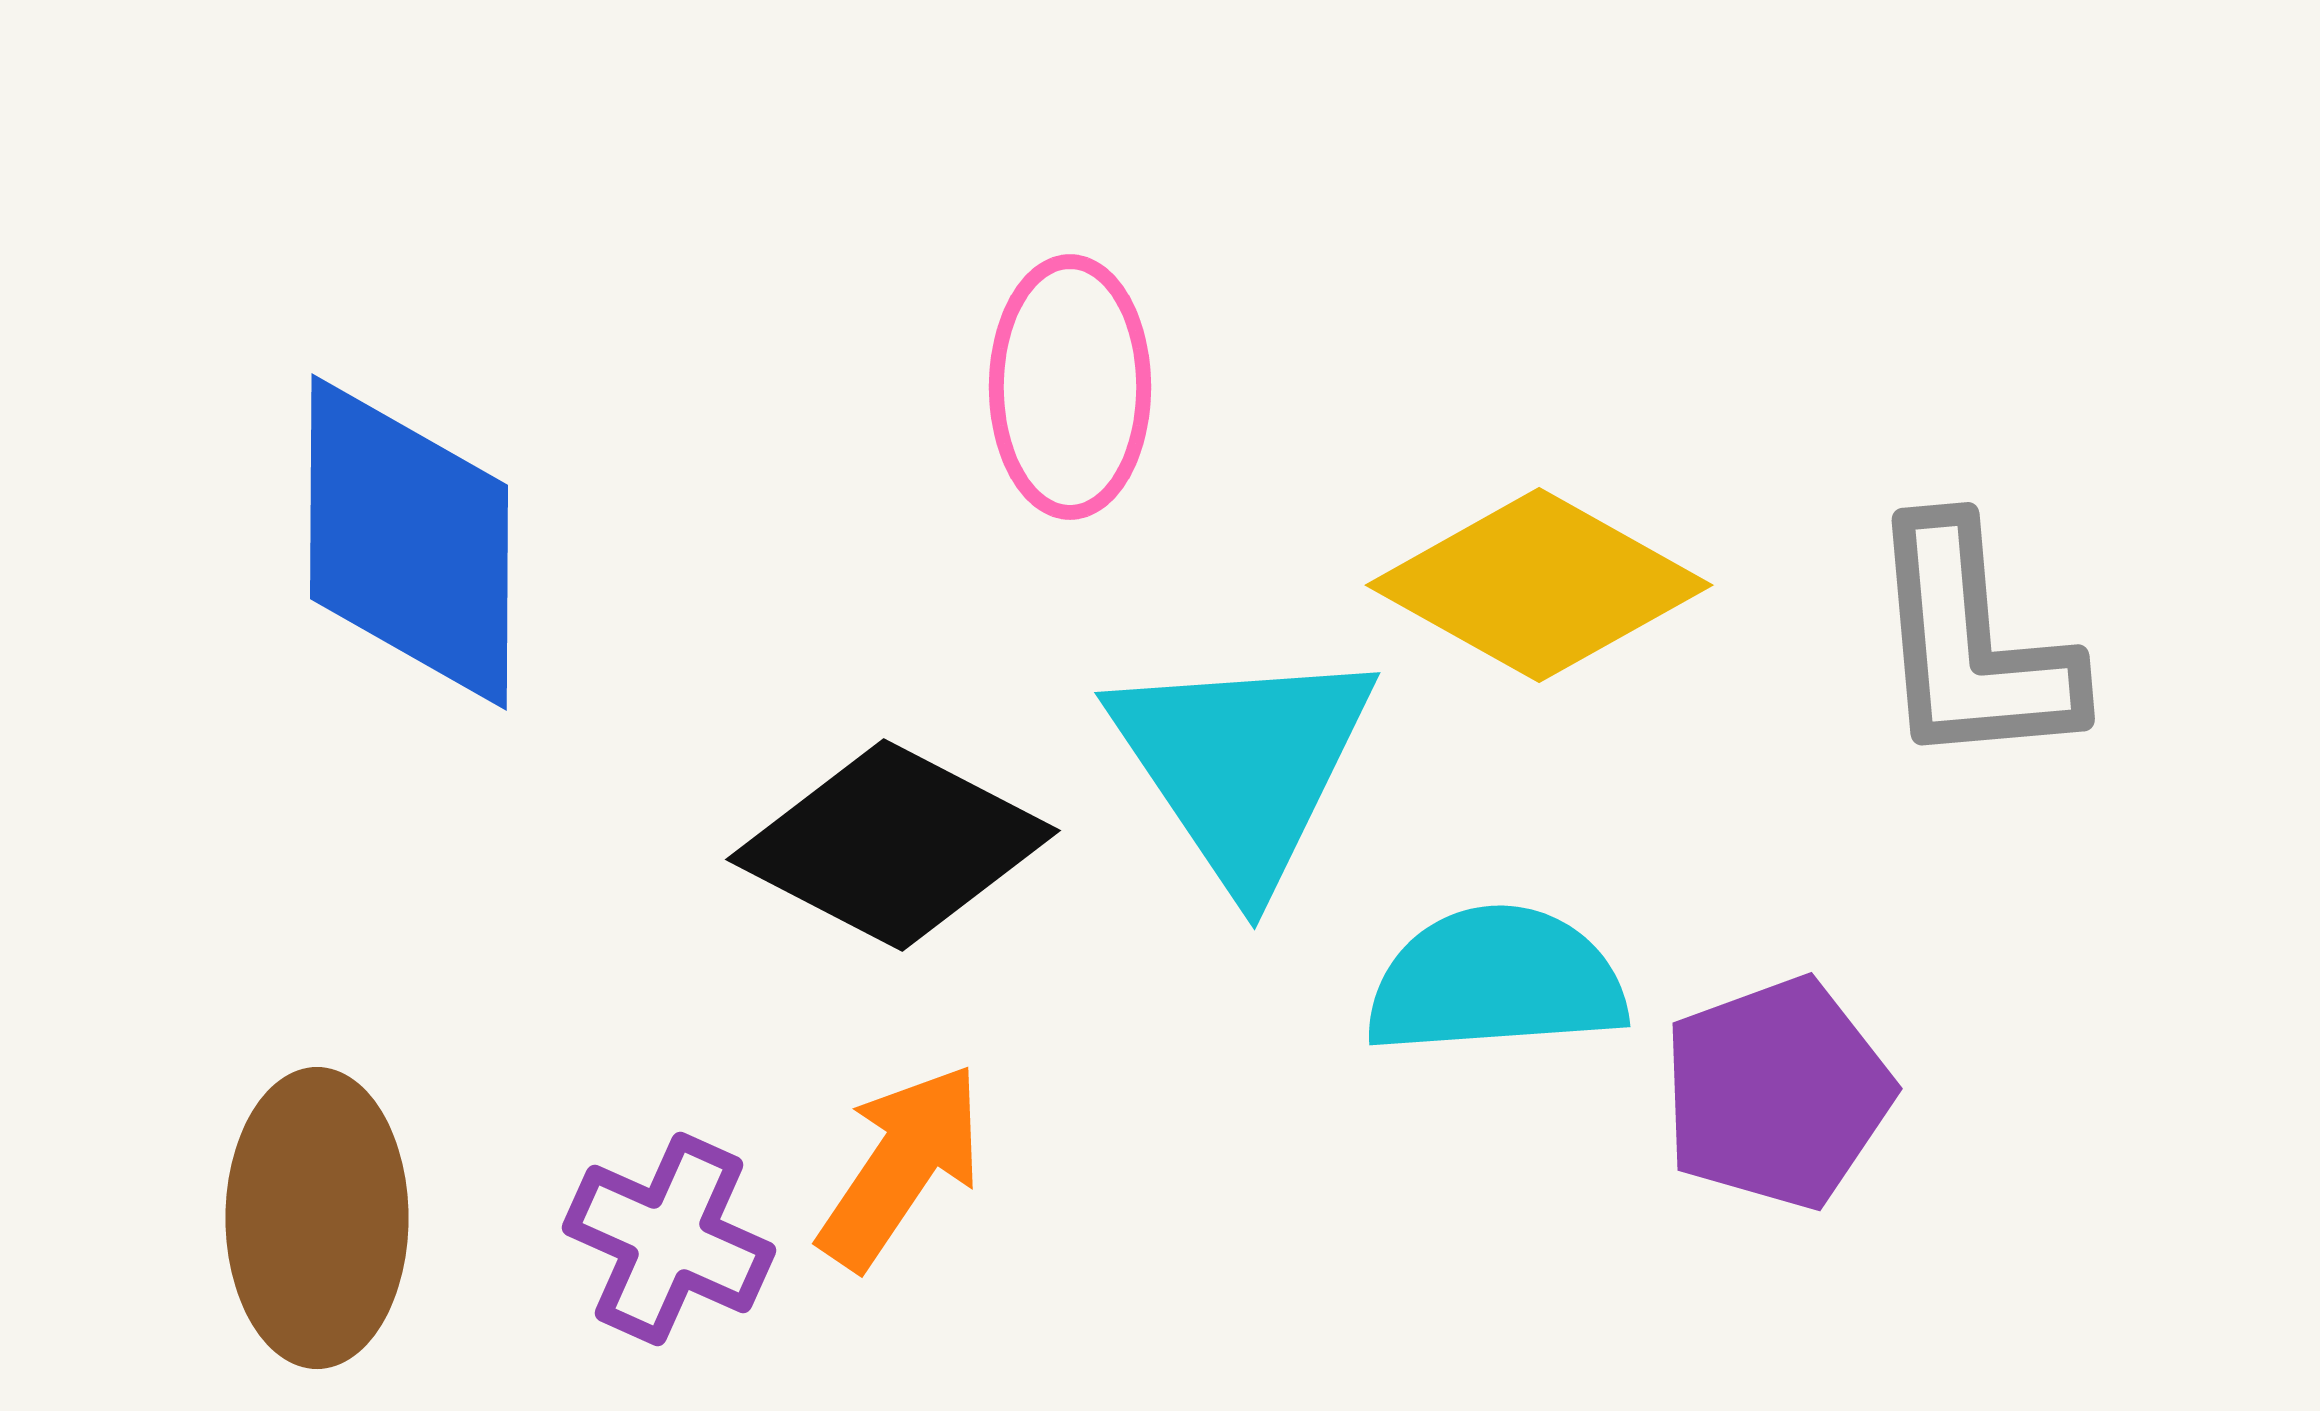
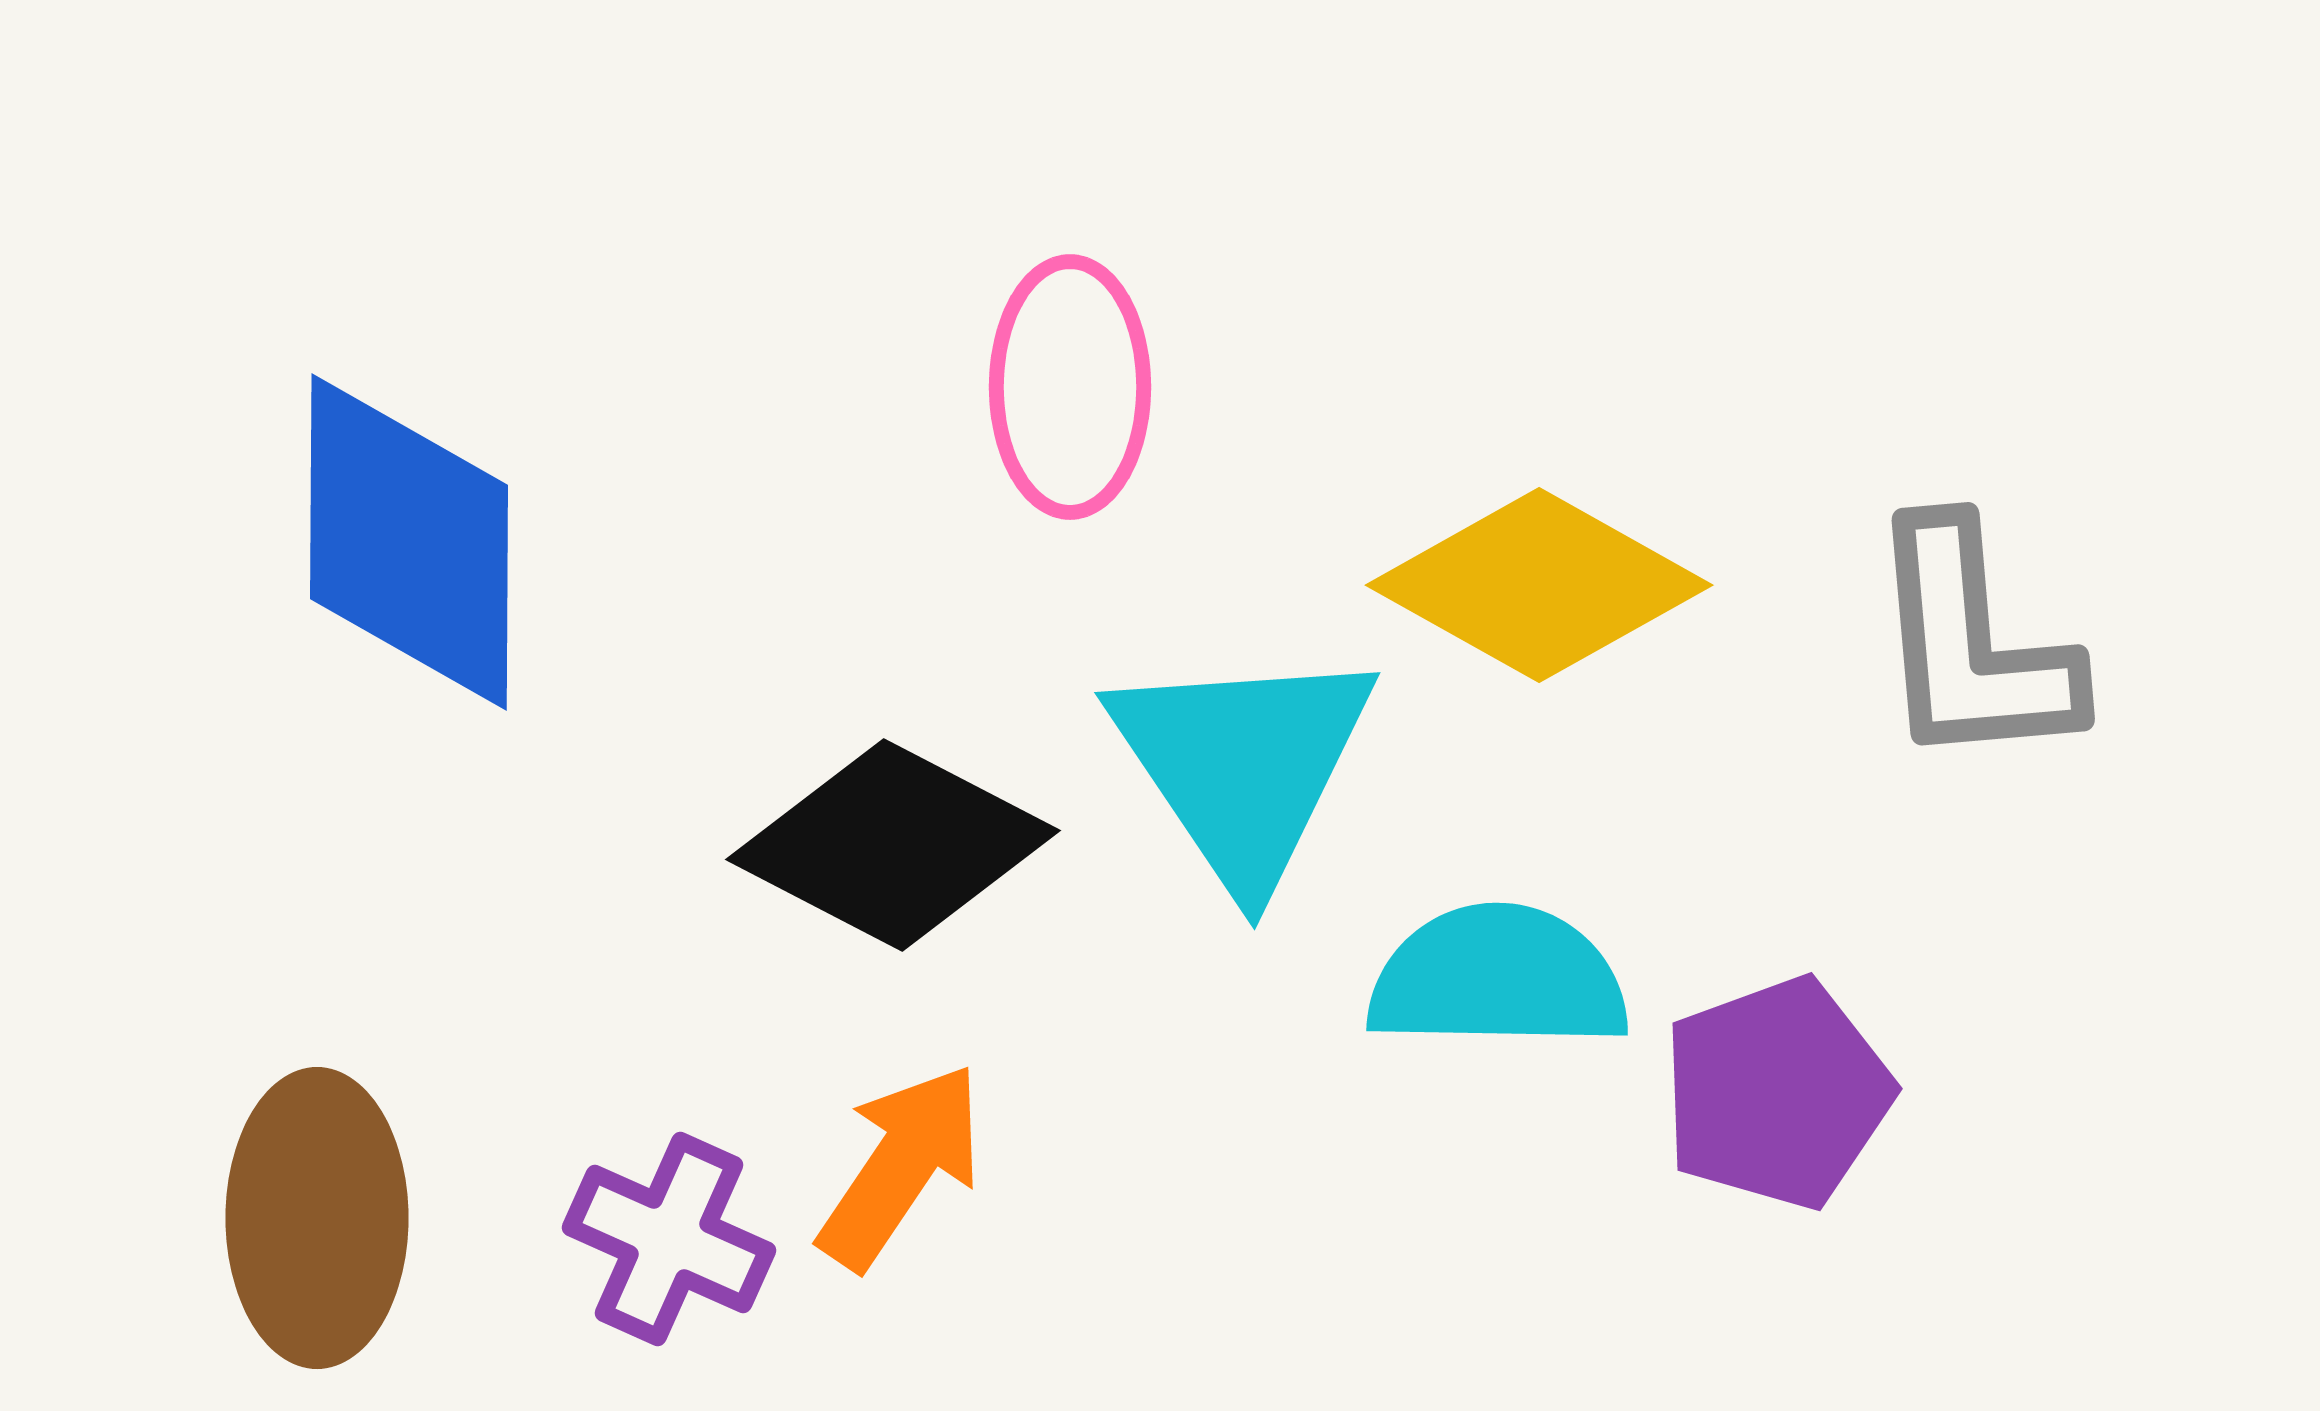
cyan semicircle: moved 2 px right, 3 px up; rotated 5 degrees clockwise
